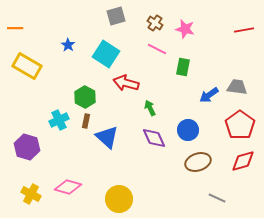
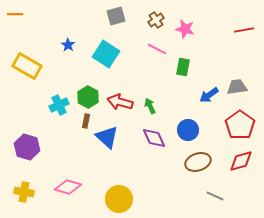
brown cross: moved 1 px right, 3 px up; rotated 21 degrees clockwise
orange line: moved 14 px up
red arrow: moved 6 px left, 19 px down
gray trapezoid: rotated 15 degrees counterclockwise
green hexagon: moved 3 px right
green arrow: moved 2 px up
cyan cross: moved 15 px up
red diamond: moved 2 px left
yellow cross: moved 7 px left, 2 px up; rotated 18 degrees counterclockwise
gray line: moved 2 px left, 2 px up
